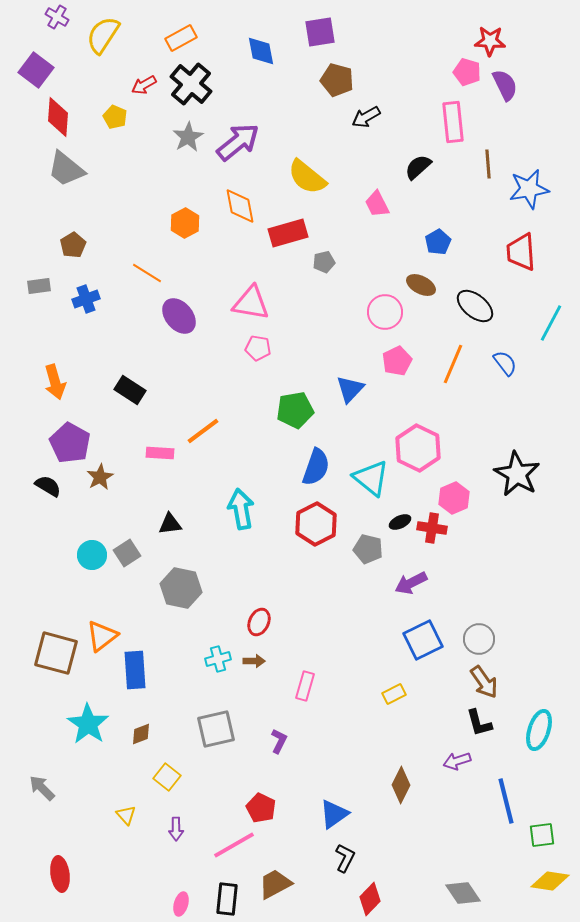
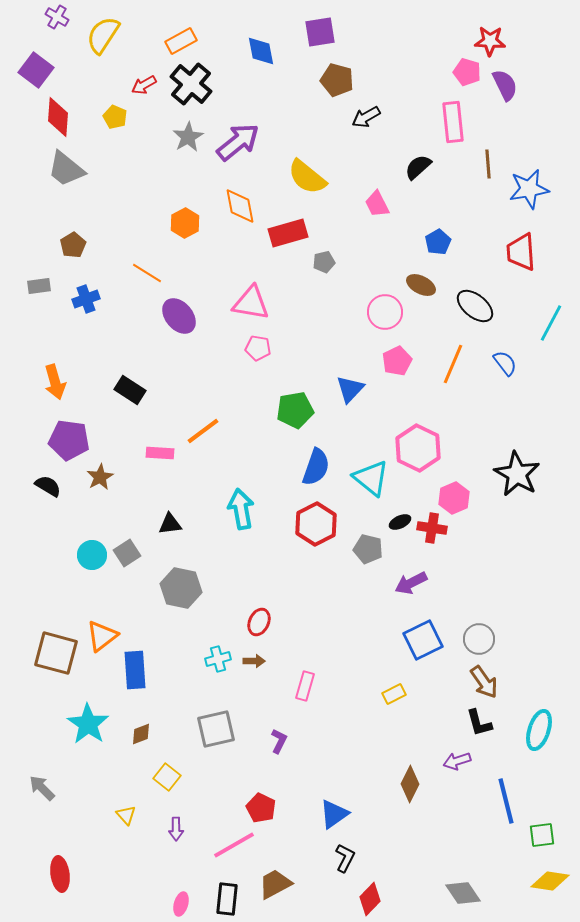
orange rectangle at (181, 38): moved 3 px down
purple pentagon at (70, 443): moved 1 px left, 3 px up; rotated 21 degrees counterclockwise
brown diamond at (401, 785): moved 9 px right, 1 px up
